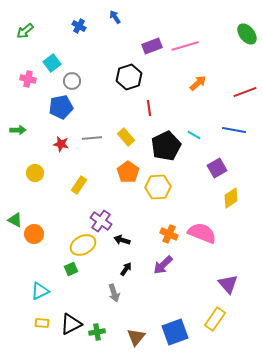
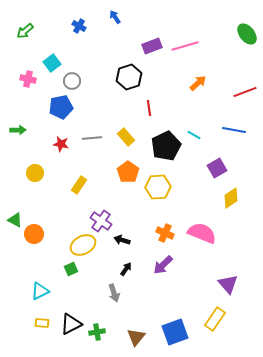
orange cross at (169, 234): moved 4 px left, 1 px up
